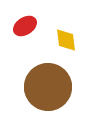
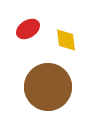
red ellipse: moved 3 px right, 3 px down
